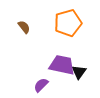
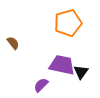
brown semicircle: moved 11 px left, 16 px down
black triangle: moved 2 px right
